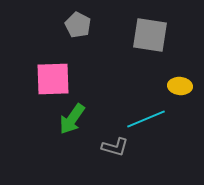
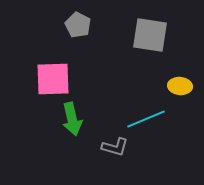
green arrow: rotated 48 degrees counterclockwise
